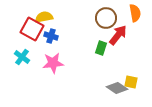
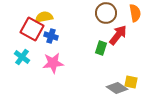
brown circle: moved 5 px up
